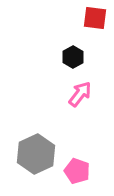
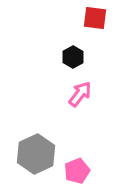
pink pentagon: rotated 30 degrees clockwise
